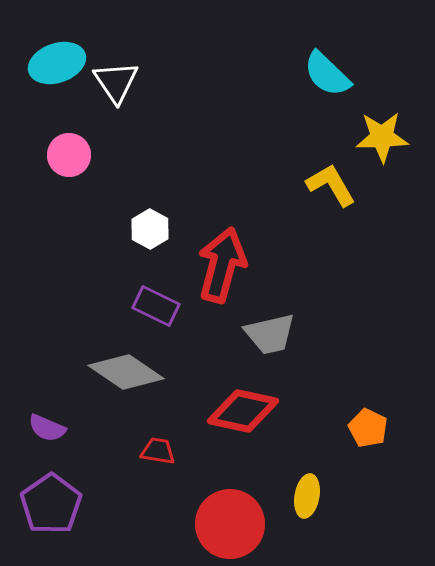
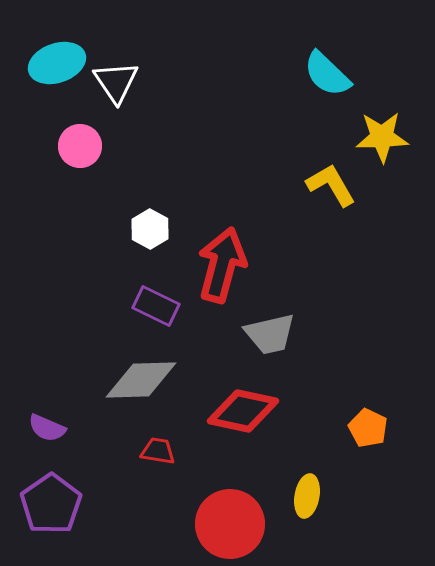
pink circle: moved 11 px right, 9 px up
gray diamond: moved 15 px right, 8 px down; rotated 36 degrees counterclockwise
